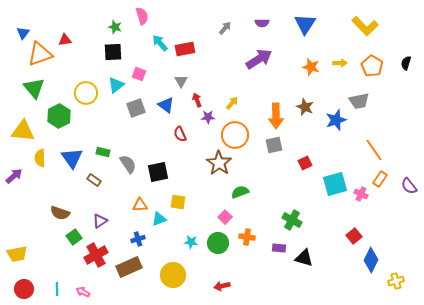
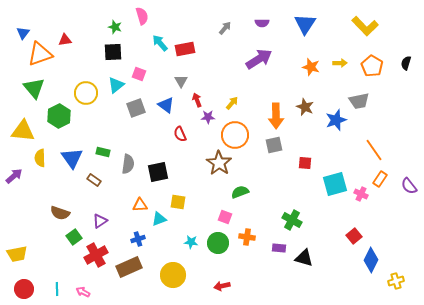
red square at (305, 163): rotated 32 degrees clockwise
gray semicircle at (128, 164): rotated 42 degrees clockwise
pink square at (225, 217): rotated 24 degrees counterclockwise
